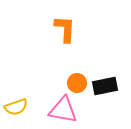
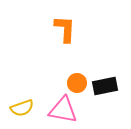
yellow semicircle: moved 6 px right, 1 px down
